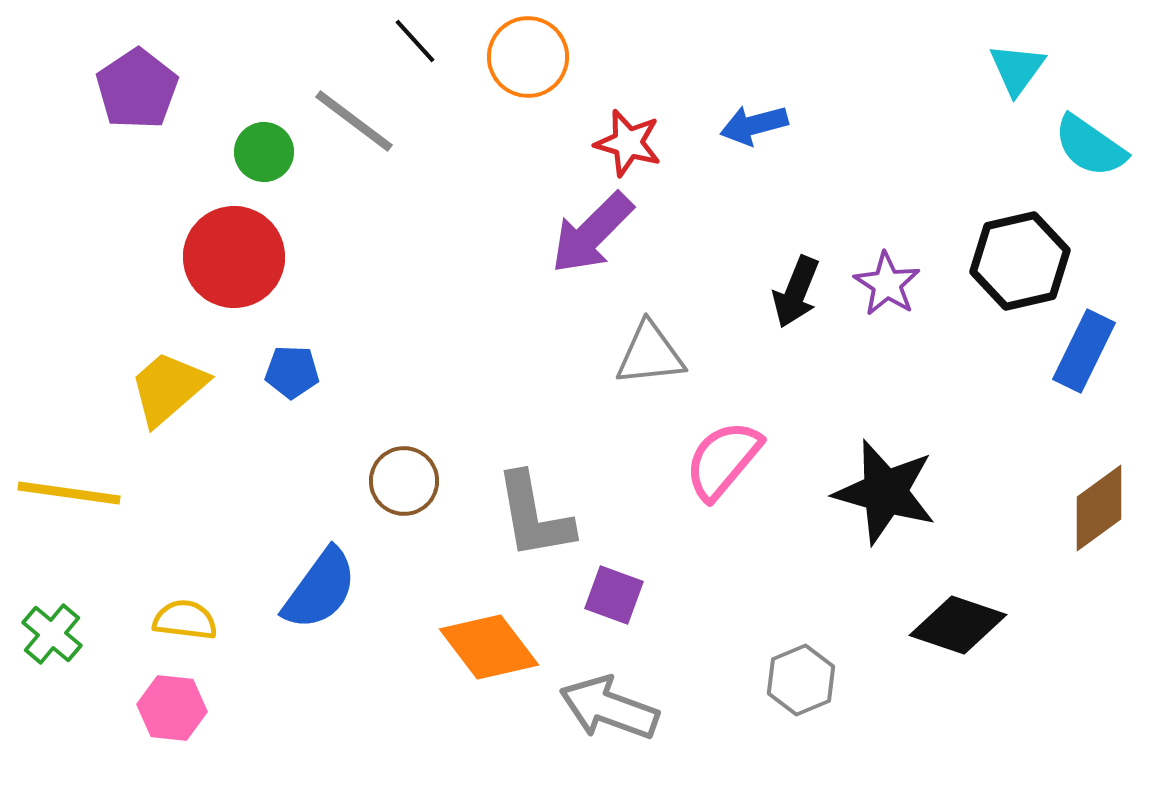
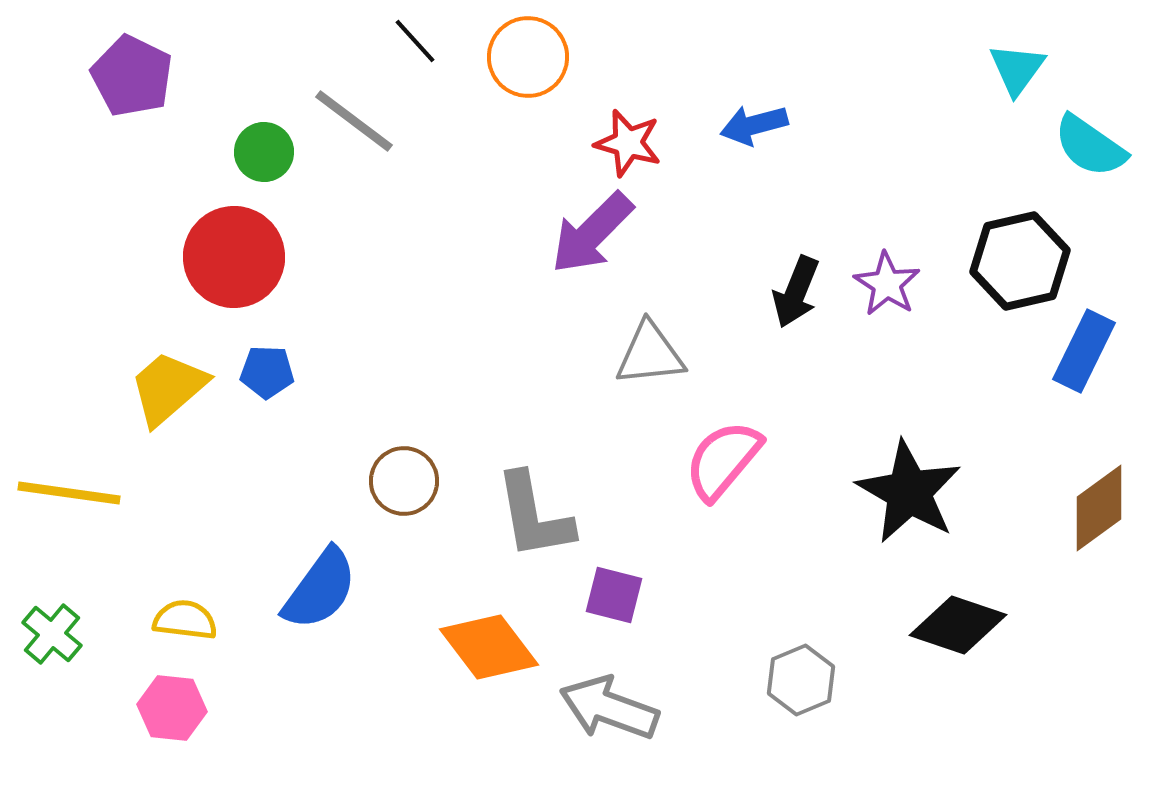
purple pentagon: moved 5 px left, 13 px up; rotated 12 degrees counterclockwise
blue pentagon: moved 25 px left
black star: moved 24 px right; rotated 14 degrees clockwise
purple square: rotated 6 degrees counterclockwise
